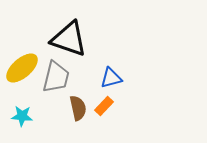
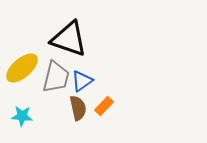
blue triangle: moved 29 px left, 3 px down; rotated 20 degrees counterclockwise
